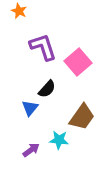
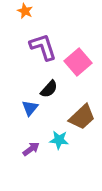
orange star: moved 6 px right
black semicircle: moved 2 px right
brown trapezoid: rotated 12 degrees clockwise
purple arrow: moved 1 px up
